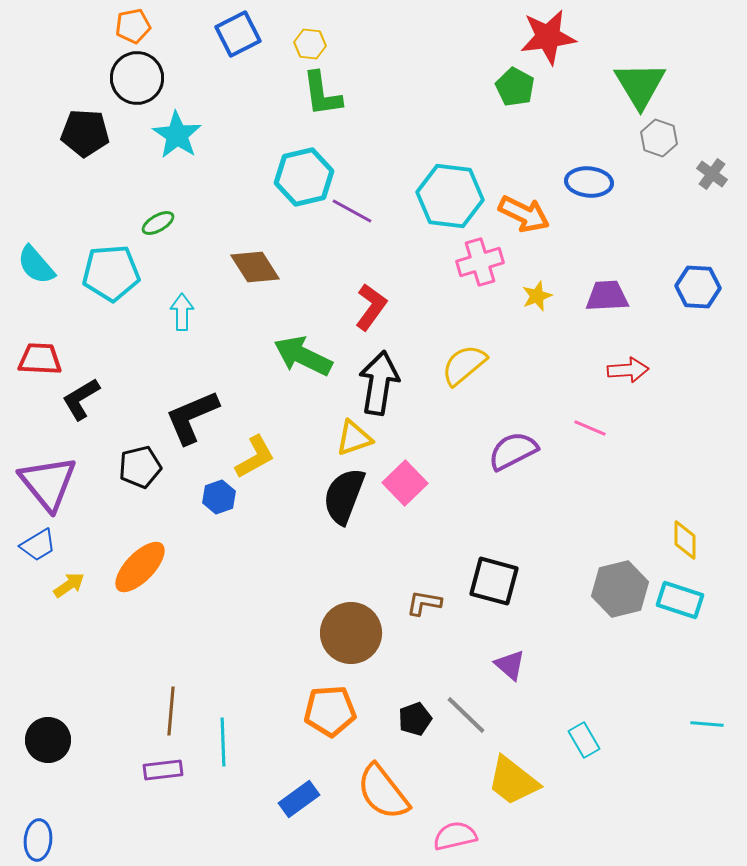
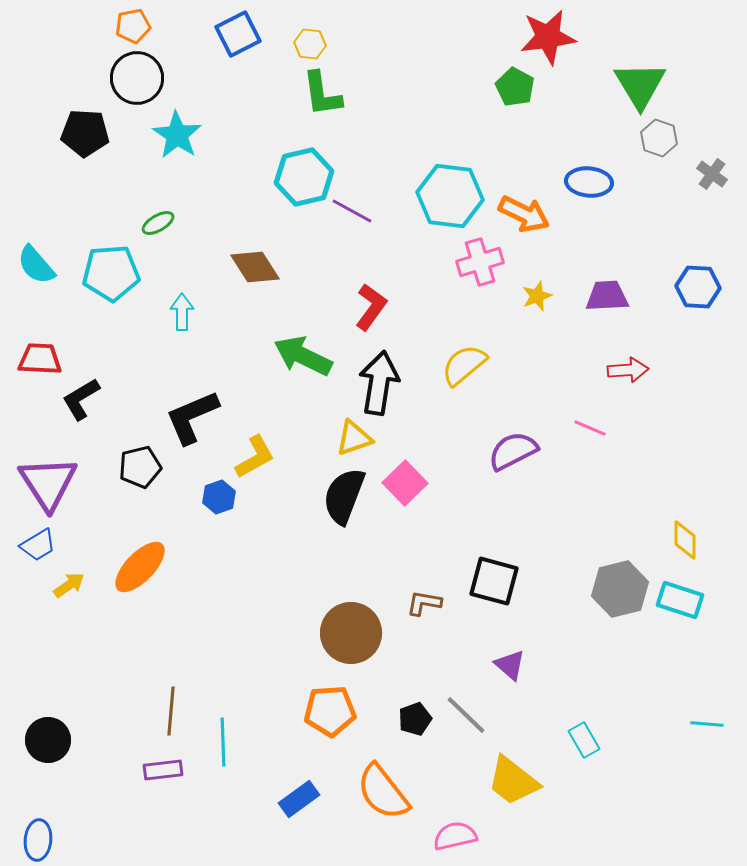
purple triangle at (48, 483): rotated 6 degrees clockwise
